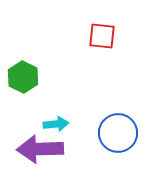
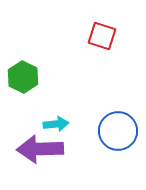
red square: rotated 12 degrees clockwise
blue circle: moved 2 px up
